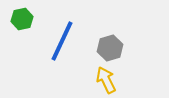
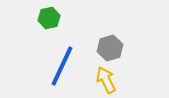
green hexagon: moved 27 px right, 1 px up
blue line: moved 25 px down
